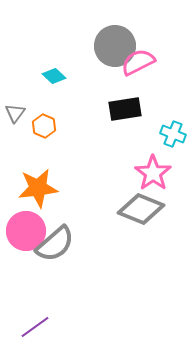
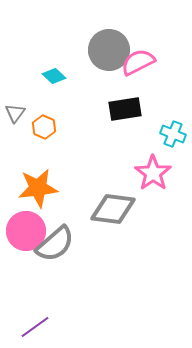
gray circle: moved 6 px left, 4 px down
orange hexagon: moved 1 px down
gray diamond: moved 28 px left; rotated 15 degrees counterclockwise
